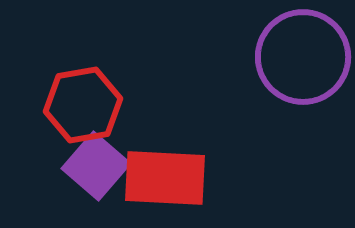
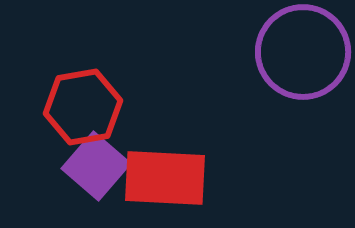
purple circle: moved 5 px up
red hexagon: moved 2 px down
